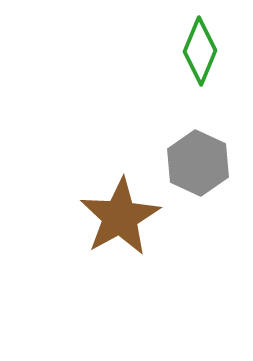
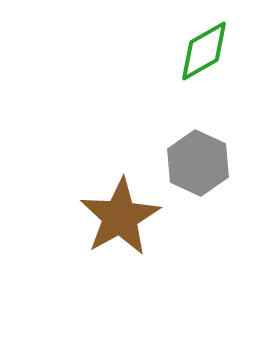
green diamond: moved 4 px right; rotated 38 degrees clockwise
